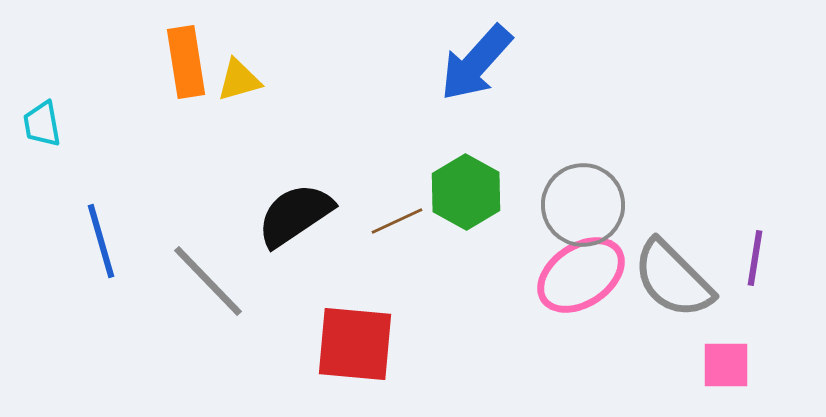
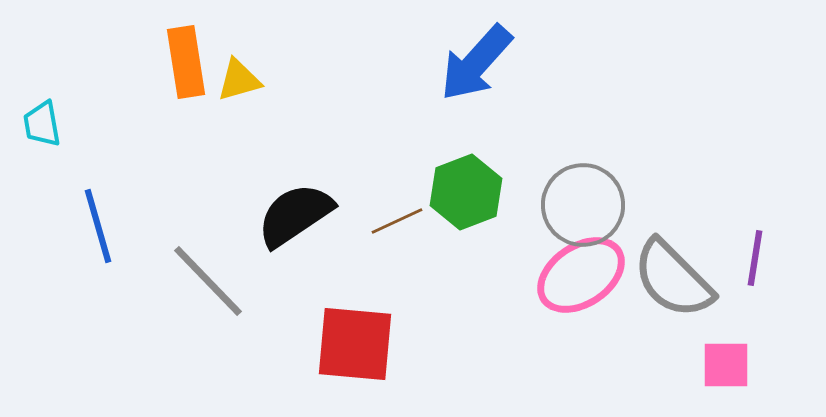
green hexagon: rotated 10 degrees clockwise
blue line: moved 3 px left, 15 px up
